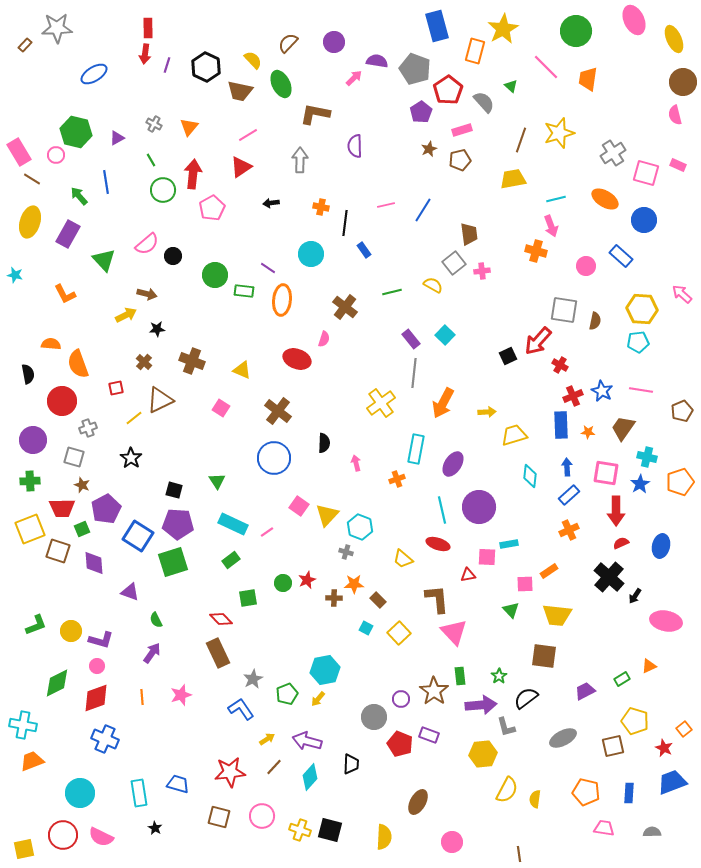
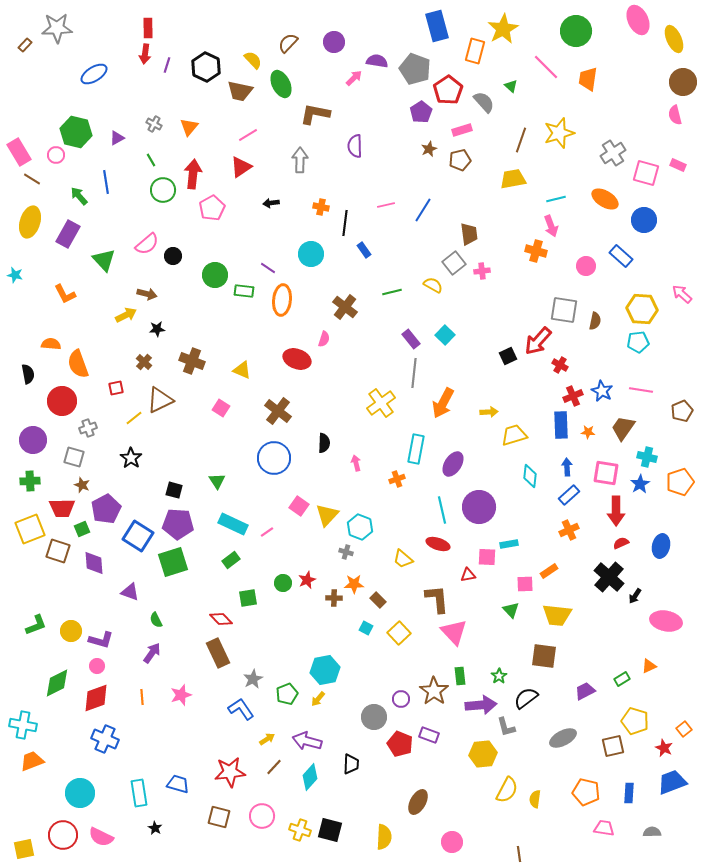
pink ellipse at (634, 20): moved 4 px right
yellow arrow at (487, 412): moved 2 px right
